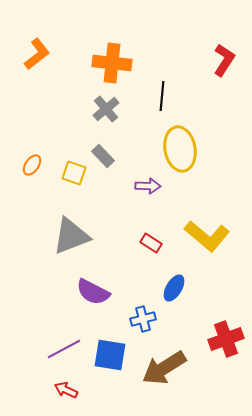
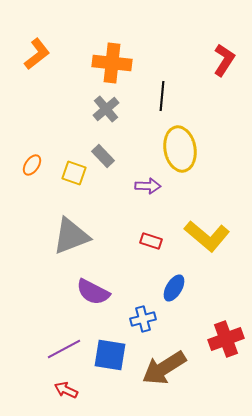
red rectangle: moved 2 px up; rotated 15 degrees counterclockwise
